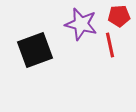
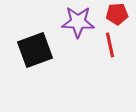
red pentagon: moved 2 px left, 2 px up
purple star: moved 3 px left, 2 px up; rotated 12 degrees counterclockwise
